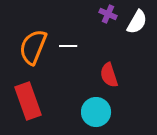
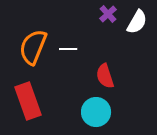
purple cross: rotated 24 degrees clockwise
white line: moved 3 px down
red semicircle: moved 4 px left, 1 px down
